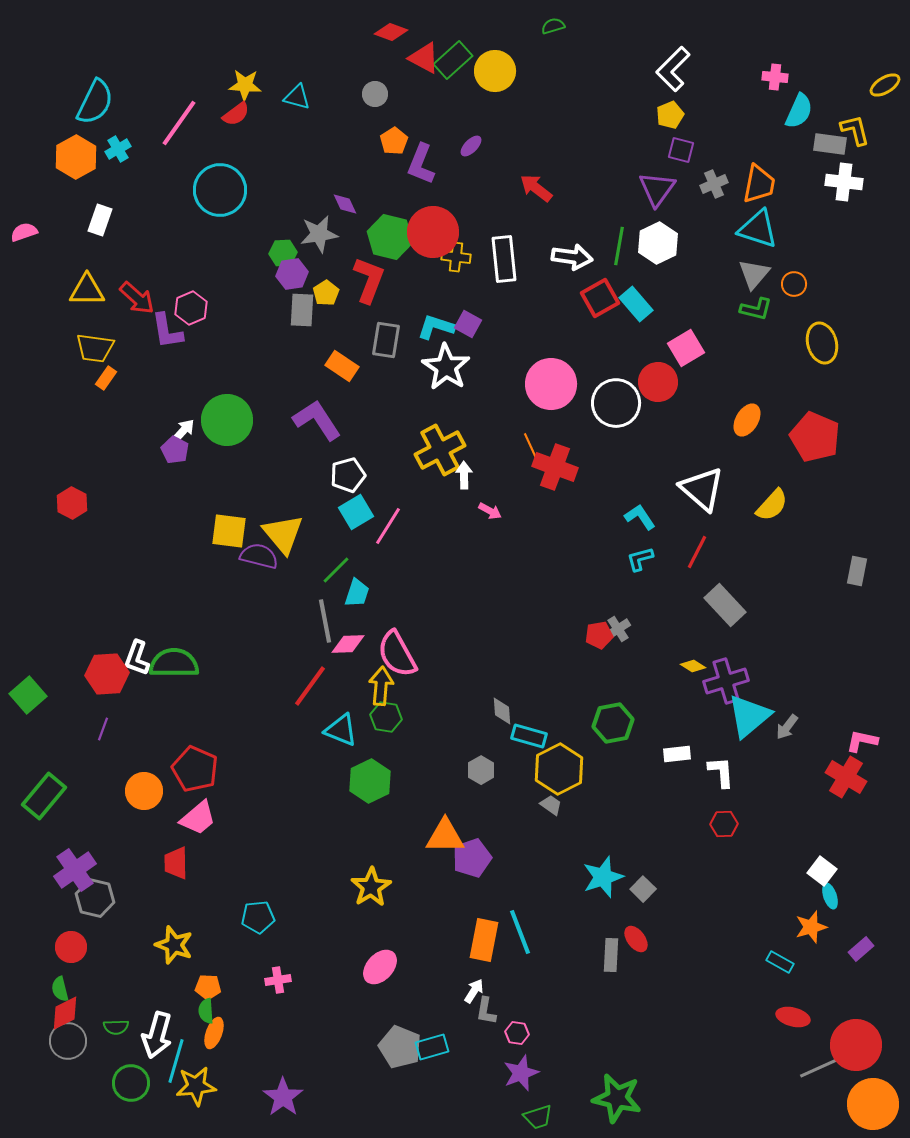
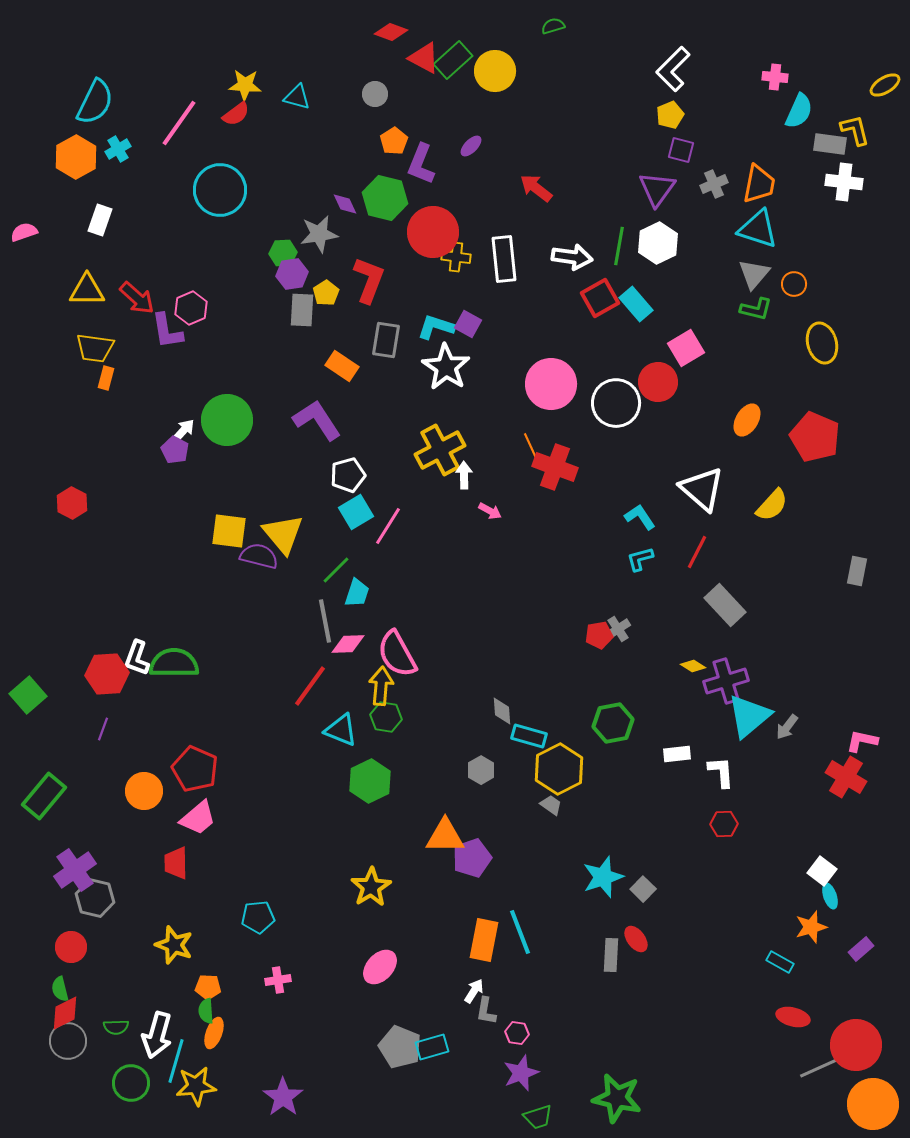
green hexagon at (390, 237): moved 5 px left, 39 px up
orange rectangle at (106, 378): rotated 20 degrees counterclockwise
